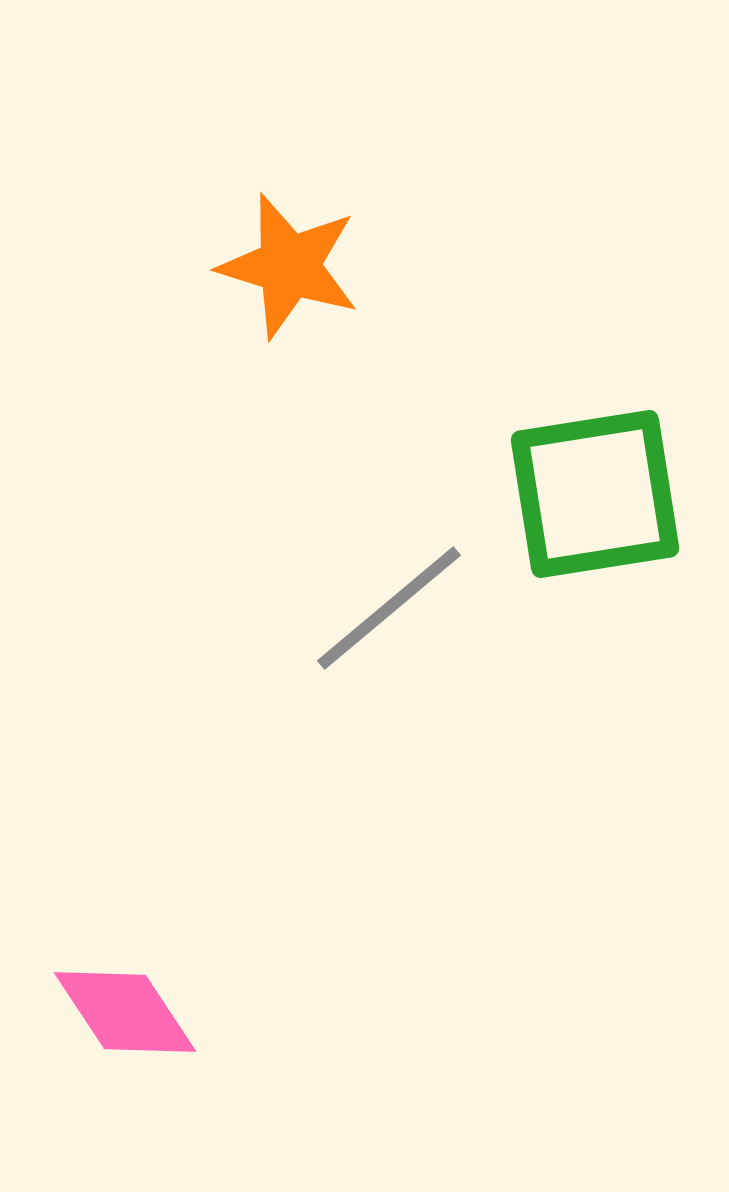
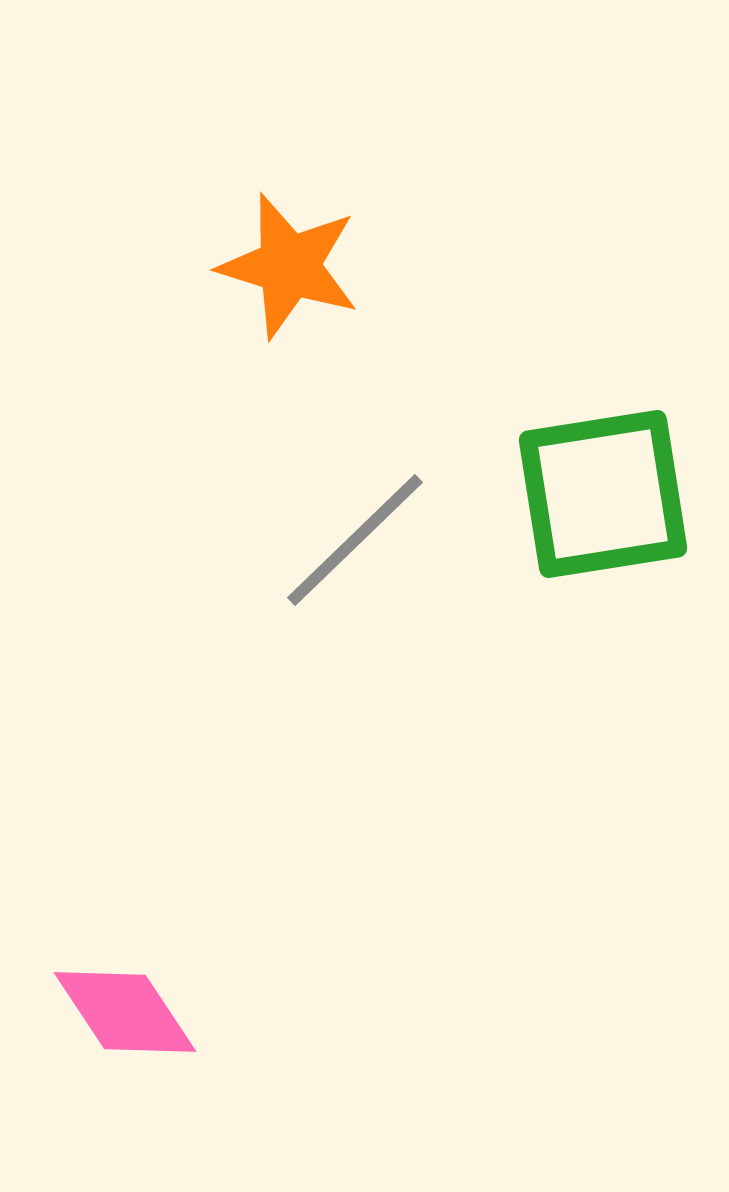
green square: moved 8 px right
gray line: moved 34 px left, 68 px up; rotated 4 degrees counterclockwise
